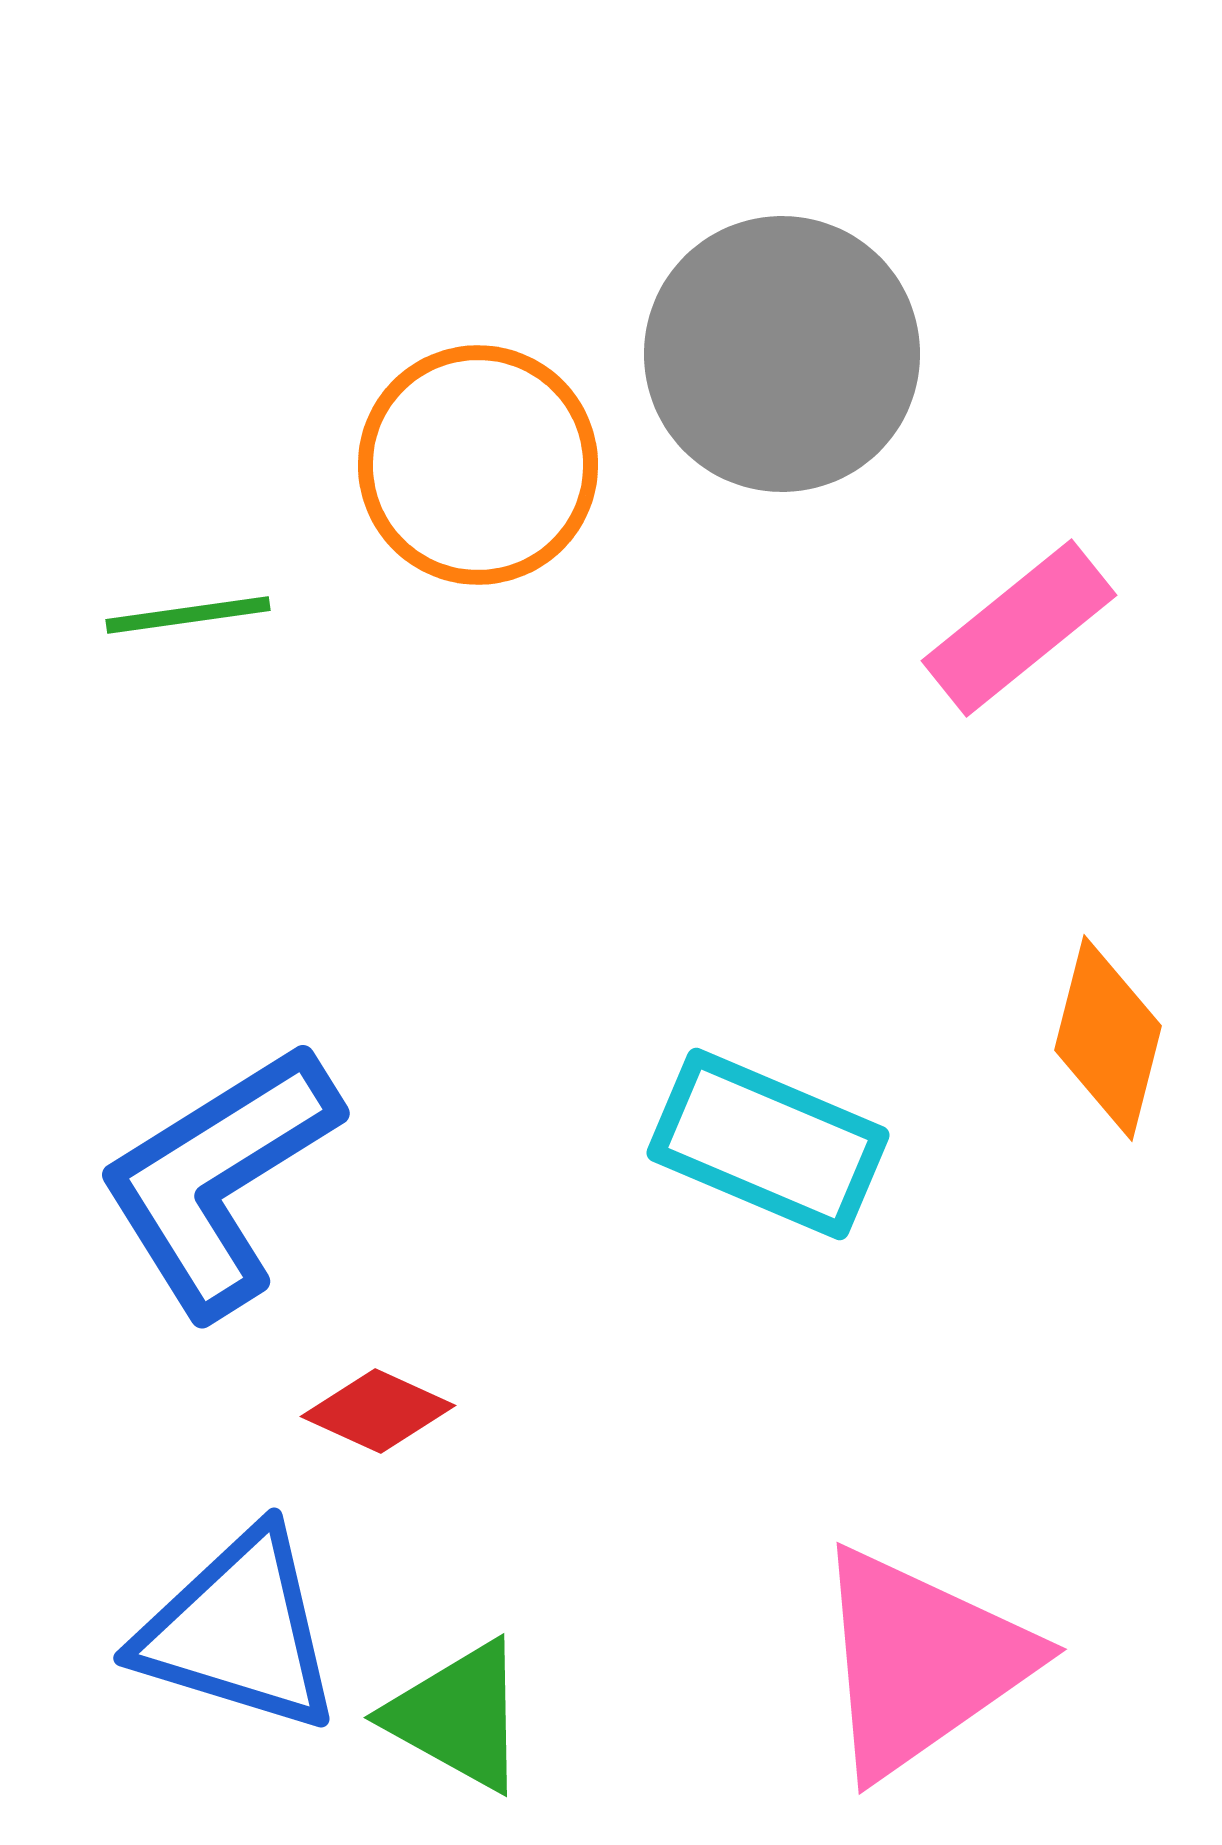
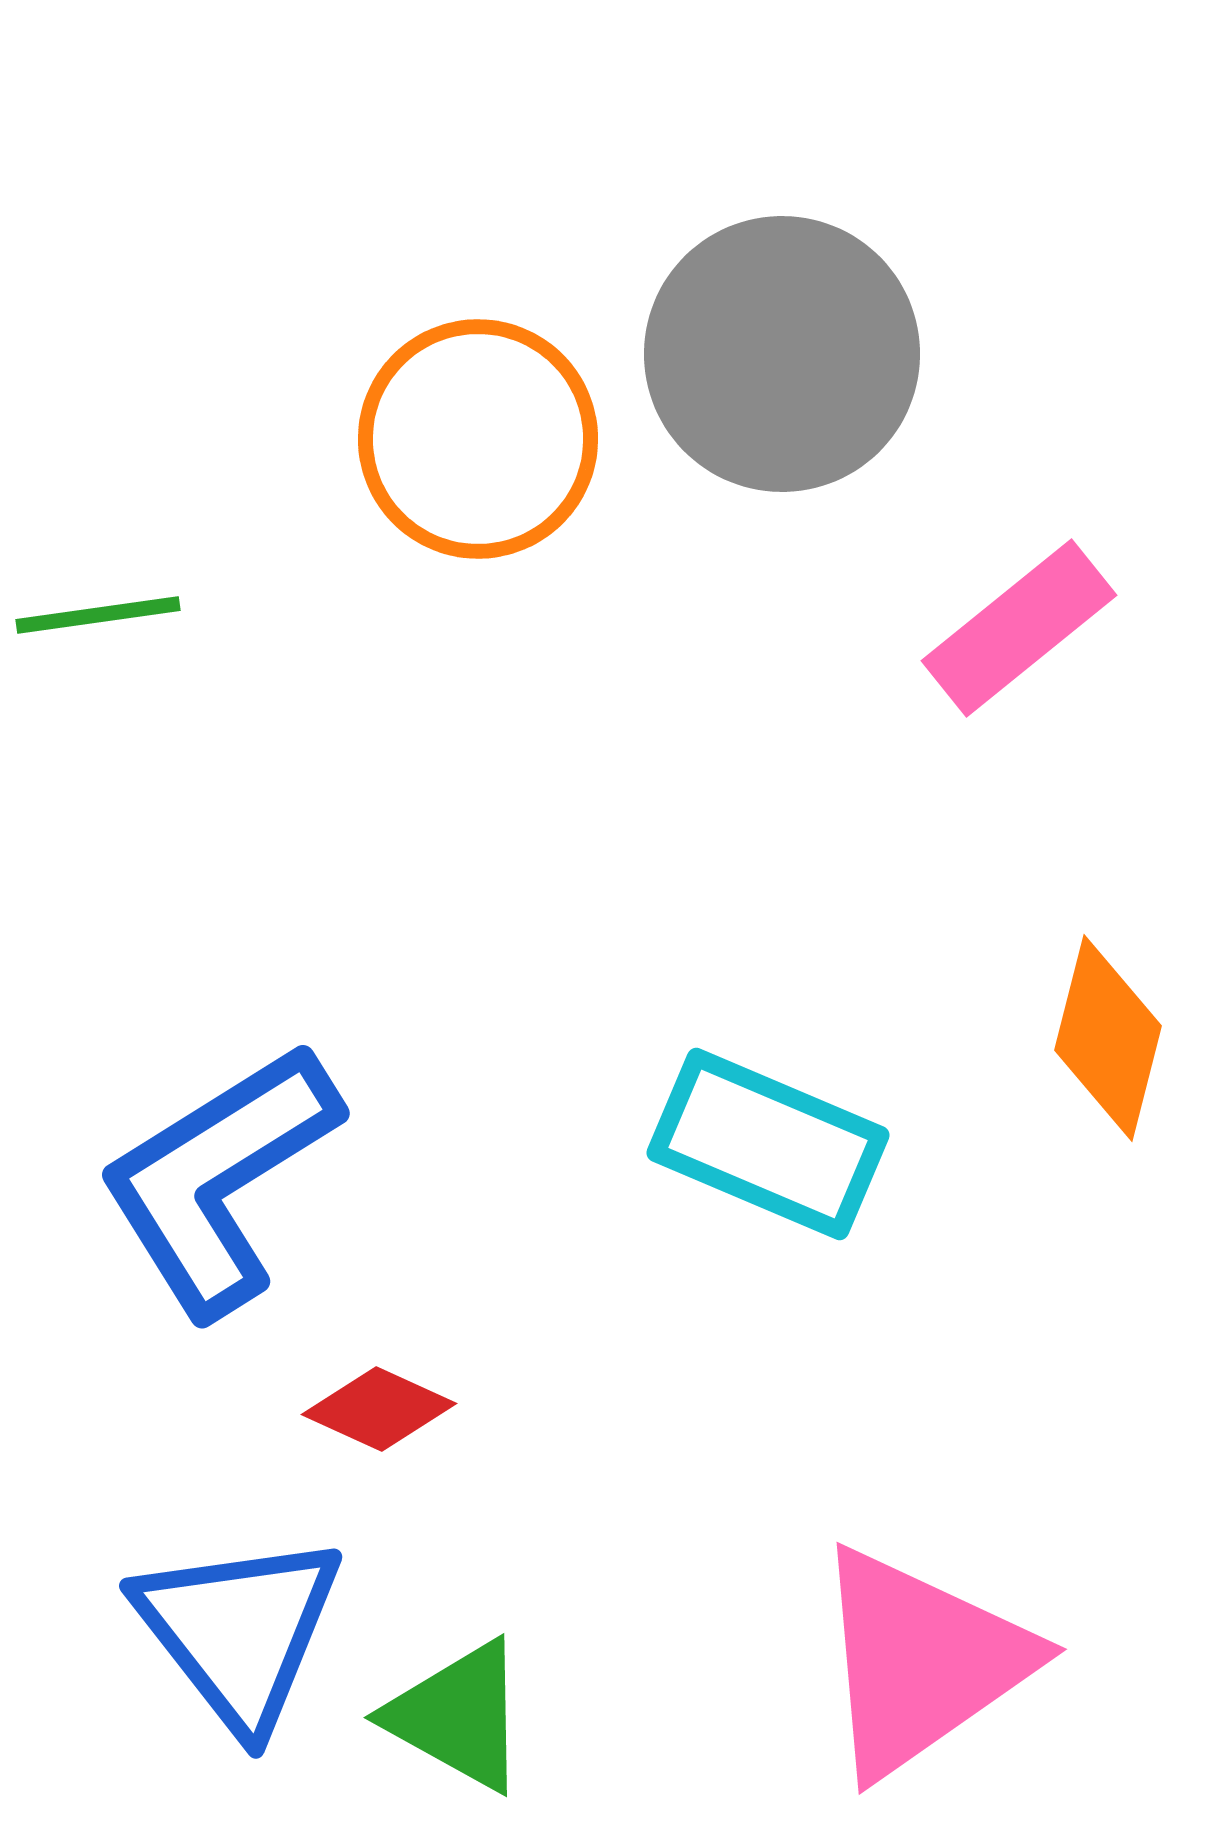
orange circle: moved 26 px up
green line: moved 90 px left
red diamond: moved 1 px right, 2 px up
blue triangle: rotated 35 degrees clockwise
